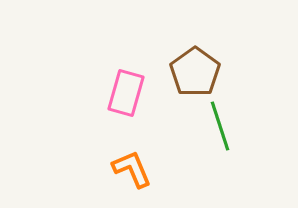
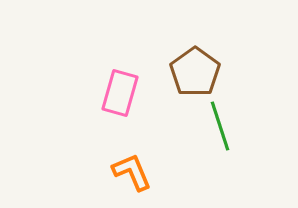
pink rectangle: moved 6 px left
orange L-shape: moved 3 px down
